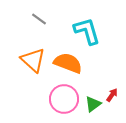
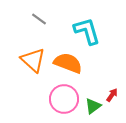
green triangle: moved 2 px down
